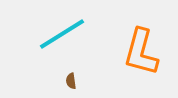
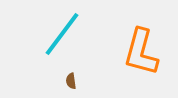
cyan line: rotated 21 degrees counterclockwise
